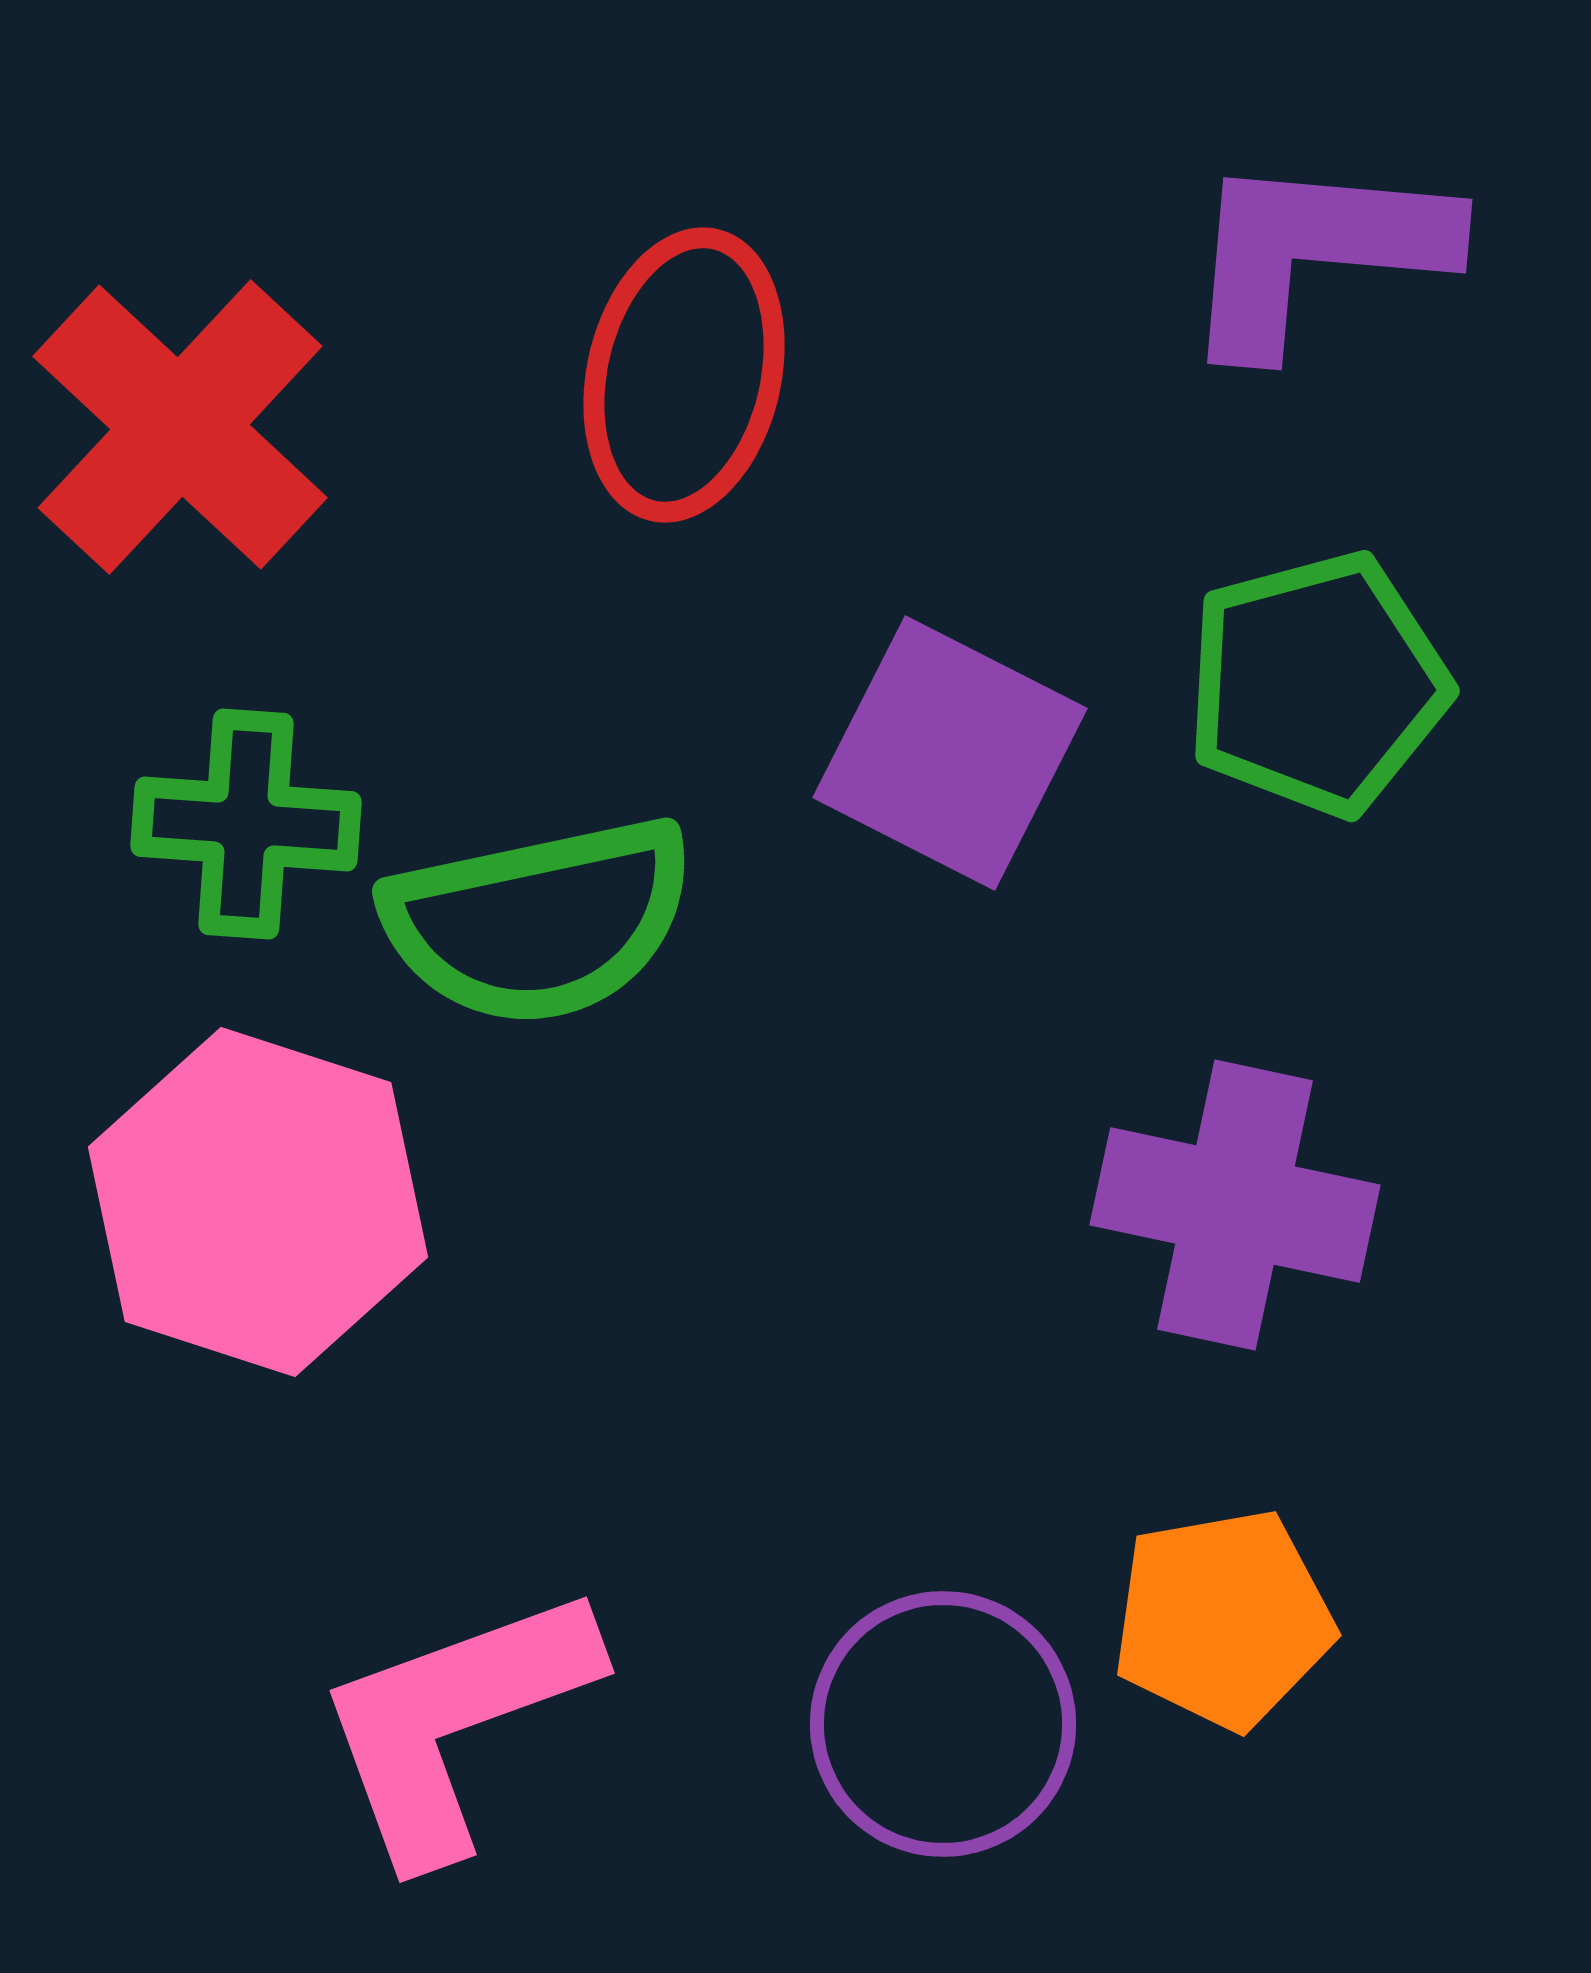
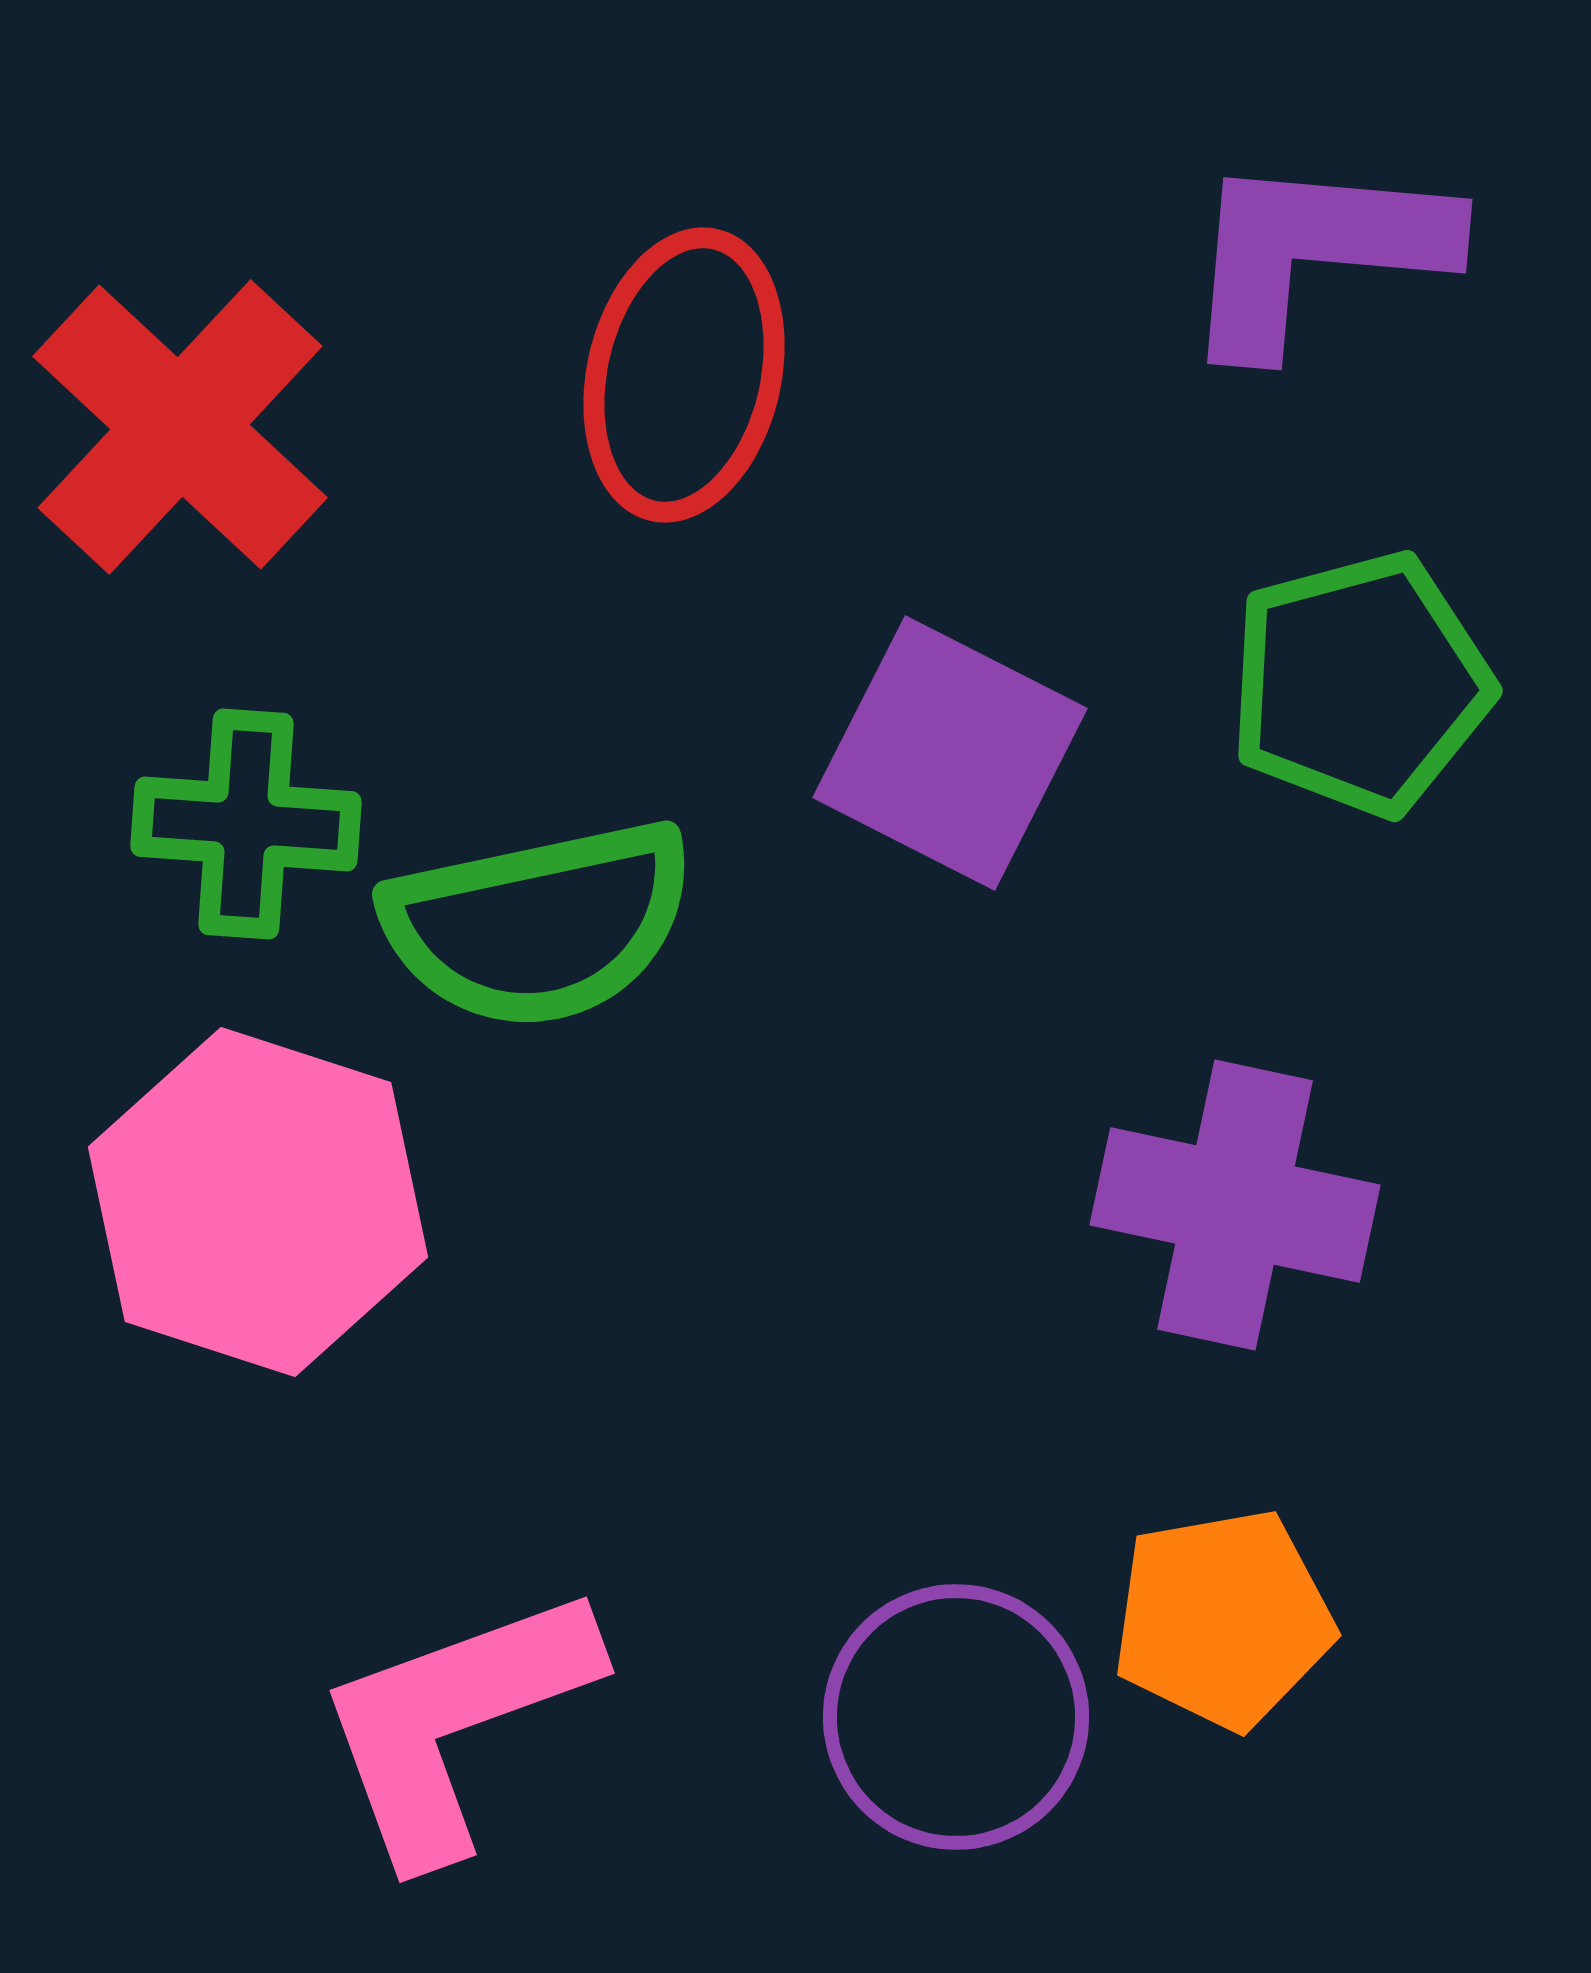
green pentagon: moved 43 px right
green semicircle: moved 3 px down
purple circle: moved 13 px right, 7 px up
